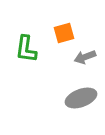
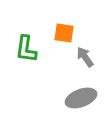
orange square: rotated 25 degrees clockwise
gray arrow: rotated 75 degrees clockwise
